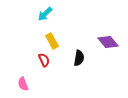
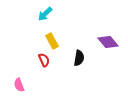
pink semicircle: moved 4 px left, 1 px down
